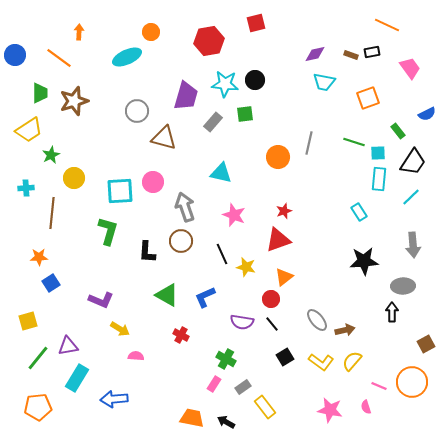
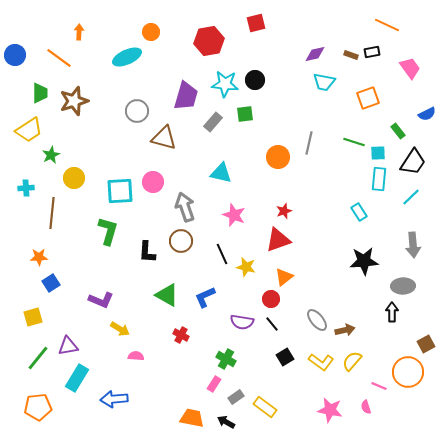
yellow square at (28, 321): moved 5 px right, 4 px up
orange circle at (412, 382): moved 4 px left, 10 px up
gray rectangle at (243, 387): moved 7 px left, 10 px down
yellow rectangle at (265, 407): rotated 15 degrees counterclockwise
